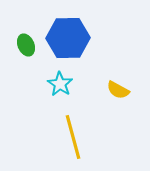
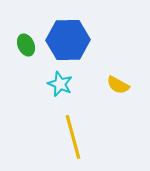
blue hexagon: moved 2 px down
cyan star: rotated 10 degrees counterclockwise
yellow semicircle: moved 5 px up
